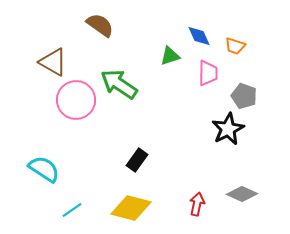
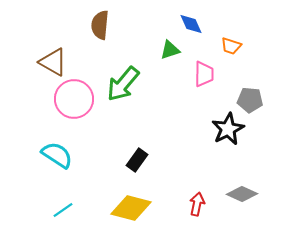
brown semicircle: rotated 120 degrees counterclockwise
blue diamond: moved 8 px left, 12 px up
orange trapezoid: moved 4 px left
green triangle: moved 6 px up
pink trapezoid: moved 4 px left, 1 px down
green arrow: moved 4 px right; rotated 84 degrees counterclockwise
gray pentagon: moved 6 px right, 4 px down; rotated 15 degrees counterclockwise
pink circle: moved 2 px left, 1 px up
cyan semicircle: moved 13 px right, 14 px up
cyan line: moved 9 px left
